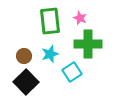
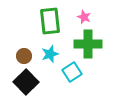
pink star: moved 4 px right, 1 px up
